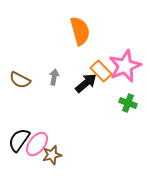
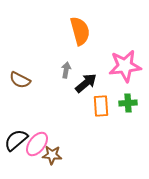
pink star: rotated 16 degrees clockwise
orange rectangle: moved 35 px down; rotated 40 degrees clockwise
gray arrow: moved 12 px right, 7 px up
green cross: rotated 24 degrees counterclockwise
black semicircle: moved 3 px left; rotated 15 degrees clockwise
brown star: rotated 18 degrees clockwise
